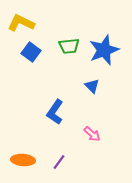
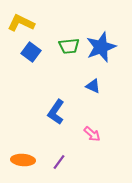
blue star: moved 3 px left, 3 px up
blue triangle: moved 1 px right; rotated 21 degrees counterclockwise
blue L-shape: moved 1 px right
